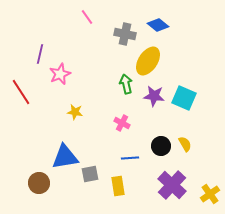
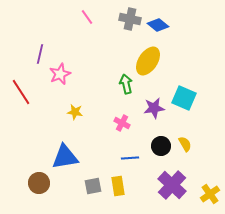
gray cross: moved 5 px right, 15 px up
purple star: moved 12 px down; rotated 15 degrees counterclockwise
gray square: moved 3 px right, 12 px down
